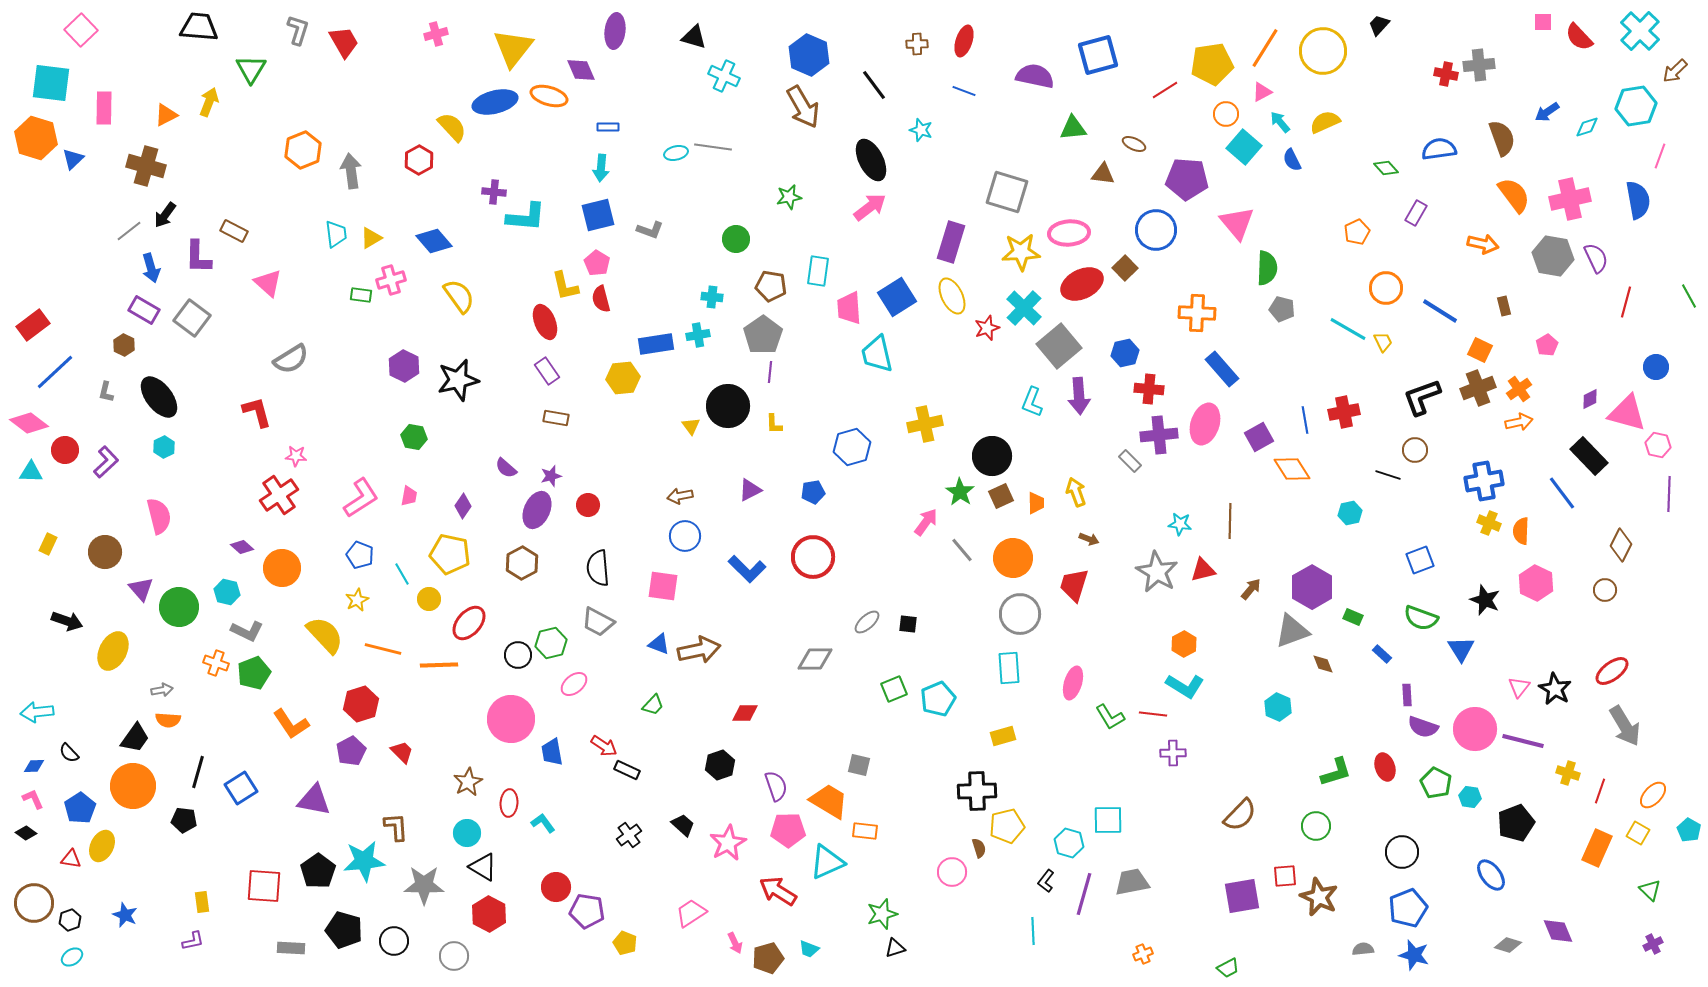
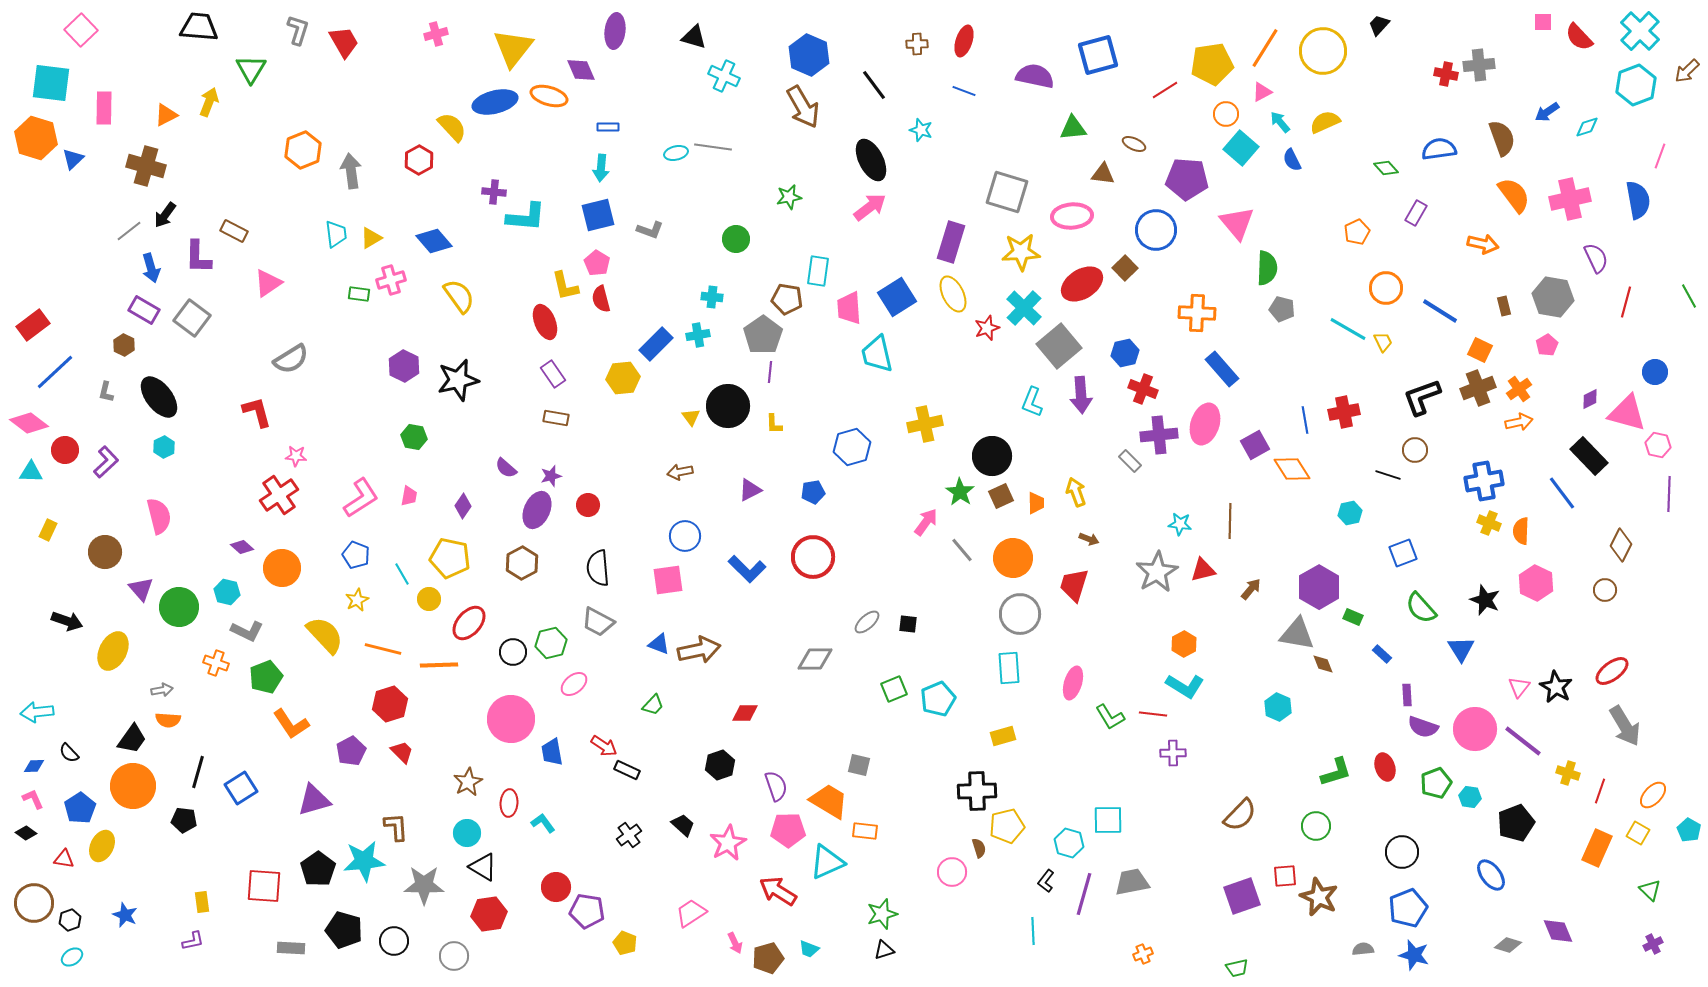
brown arrow at (1675, 71): moved 12 px right
cyan hexagon at (1636, 106): moved 21 px up; rotated 12 degrees counterclockwise
cyan square at (1244, 147): moved 3 px left, 1 px down
pink ellipse at (1069, 233): moved 3 px right, 17 px up
gray hexagon at (1553, 256): moved 41 px down
pink triangle at (268, 283): rotated 44 degrees clockwise
red ellipse at (1082, 284): rotated 6 degrees counterclockwise
brown pentagon at (771, 286): moved 16 px right, 13 px down
green rectangle at (361, 295): moved 2 px left, 1 px up
yellow ellipse at (952, 296): moved 1 px right, 2 px up
blue rectangle at (656, 344): rotated 36 degrees counterclockwise
blue circle at (1656, 367): moved 1 px left, 5 px down
purple rectangle at (547, 371): moved 6 px right, 3 px down
red cross at (1149, 389): moved 6 px left; rotated 16 degrees clockwise
purple arrow at (1079, 396): moved 2 px right, 1 px up
yellow triangle at (691, 426): moved 9 px up
purple square at (1259, 437): moved 4 px left, 8 px down
brown arrow at (680, 496): moved 24 px up
yellow rectangle at (48, 544): moved 14 px up
yellow pentagon at (450, 554): moved 4 px down
blue pentagon at (360, 555): moved 4 px left
blue square at (1420, 560): moved 17 px left, 7 px up
gray star at (1157, 572): rotated 12 degrees clockwise
pink square at (663, 586): moved 5 px right, 6 px up; rotated 16 degrees counterclockwise
purple hexagon at (1312, 587): moved 7 px right
green semicircle at (1421, 618): moved 10 px up; rotated 28 degrees clockwise
gray triangle at (1292, 631): moved 5 px right, 3 px down; rotated 30 degrees clockwise
black circle at (518, 655): moved 5 px left, 3 px up
green pentagon at (254, 673): moved 12 px right, 4 px down
black star at (1555, 689): moved 1 px right, 2 px up
red hexagon at (361, 704): moved 29 px right
black trapezoid at (135, 738): moved 3 px left, 1 px down
purple line at (1523, 741): rotated 24 degrees clockwise
green pentagon at (1436, 783): rotated 24 degrees clockwise
purple triangle at (314, 800): rotated 27 degrees counterclockwise
red triangle at (71, 859): moved 7 px left
black pentagon at (318, 871): moved 2 px up
purple square at (1242, 896): rotated 9 degrees counterclockwise
red hexagon at (489, 914): rotated 24 degrees clockwise
black triangle at (895, 948): moved 11 px left, 2 px down
green trapezoid at (1228, 968): moved 9 px right; rotated 15 degrees clockwise
